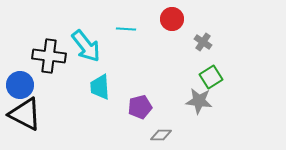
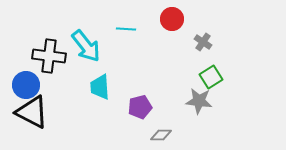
blue circle: moved 6 px right
black triangle: moved 7 px right, 2 px up
